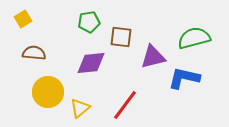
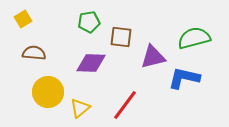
purple diamond: rotated 8 degrees clockwise
